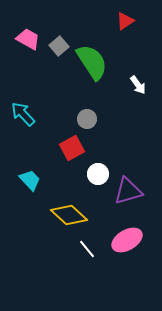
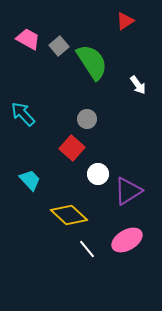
red square: rotated 20 degrees counterclockwise
purple triangle: rotated 16 degrees counterclockwise
